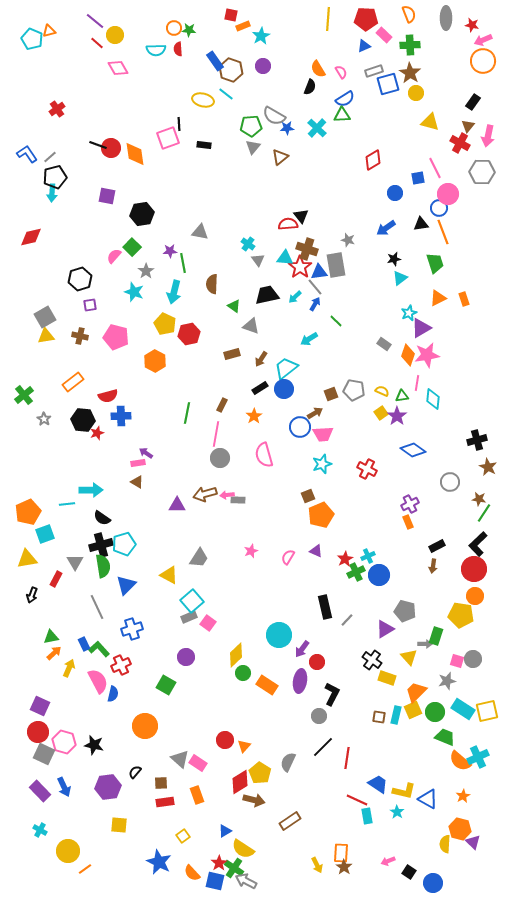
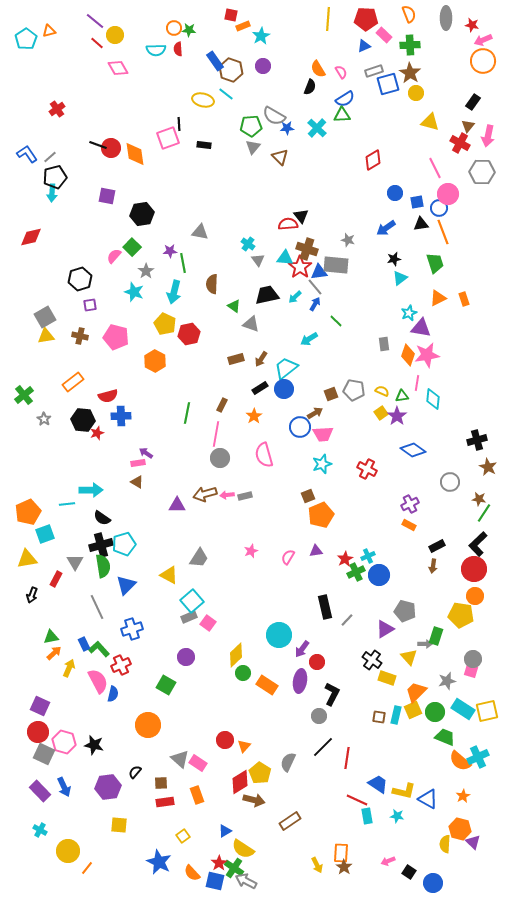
cyan pentagon at (32, 39): moved 6 px left; rotated 15 degrees clockwise
brown triangle at (280, 157): rotated 36 degrees counterclockwise
blue square at (418, 178): moved 1 px left, 24 px down
gray rectangle at (336, 265): rotated 75 degrees counterclockwise
gray triangle at (251, 326): moved 2 px up
purple triangle at (421, 328): rotated 40 degrees clockwise
gray rectangle at (384, 344): rotated 48 degrees clockwise
brown rectangle at (232, 354): moved 4 px right, 5 px down
gray rectangle at (238, 500): moved 7 px right, 4 px up; rotated 16 degrees counterclockwise
orange rectangle at (408, 522): moved 1 px right, 3 px down; rotated 40 degrees counterclockwise
purple triangle at (316, 551): rotated 32 degrees counterclockwise
pink square at (457, 661): moved 14 px right, 10 px down
orange circle at (145, 726): moved 3 px right, 1 px up
cyan star at (397, 812): moved 4 px down; rotated 24 degrees counterclockwise
orange line at (85, 869): moved 2 px right, 1 px up; rotated 16 degrees counterclockwise
